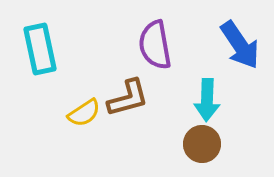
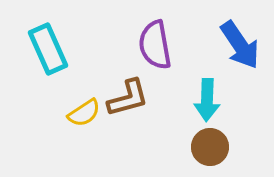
cyan rectangle: moved 8 px right; rotated 12 degrees counterclockwise
brown circle: moved 8 px right, 3 px down
